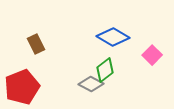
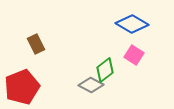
blue diamond: moved 19 px right, 13 px up
pink square: moved 18 px left; rotated 12 degrees counterclockwise
gray diamond: moved 1 px down
